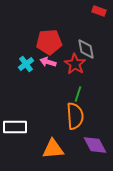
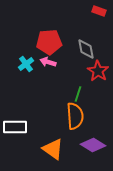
red star: moved 23 px right, 7 px down
purple diamond: moved 2 px left; rotated 30 degrees counterclockwise
orange triangle: rotated 40 degrees clockwise
